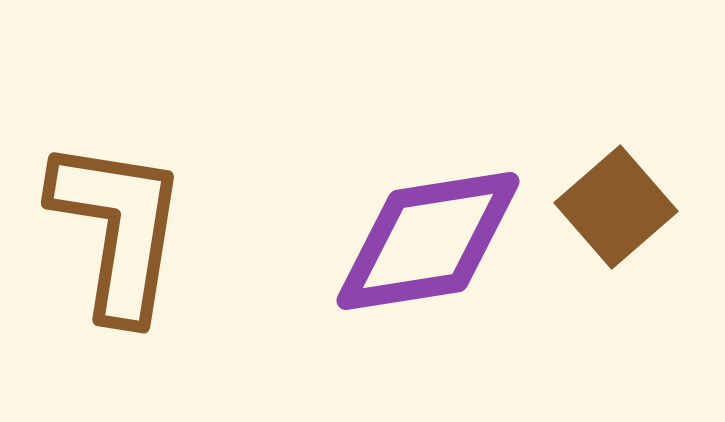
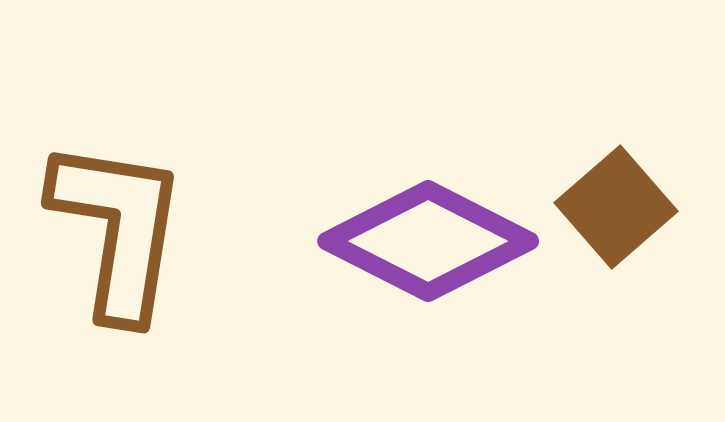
purple diamond: rotated 36 degrees clockwise
